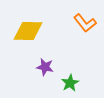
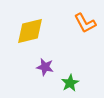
orange L-shape: rotated 10 degrees clockwise
yellow diamond: moved 2 px right; rotated 16 degrees counterclockwise
